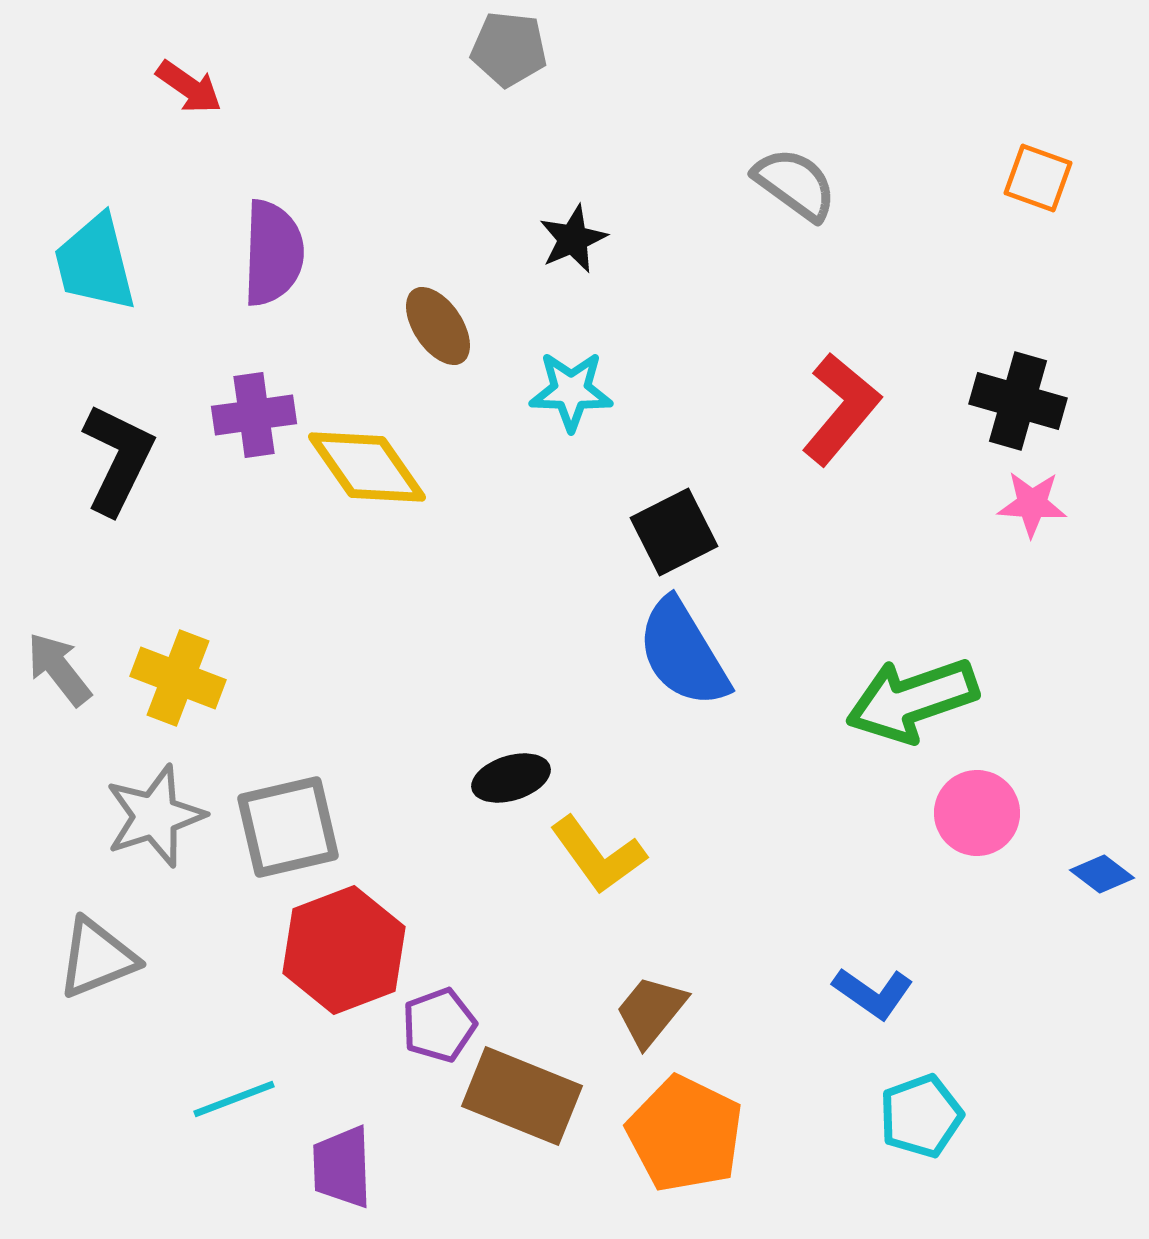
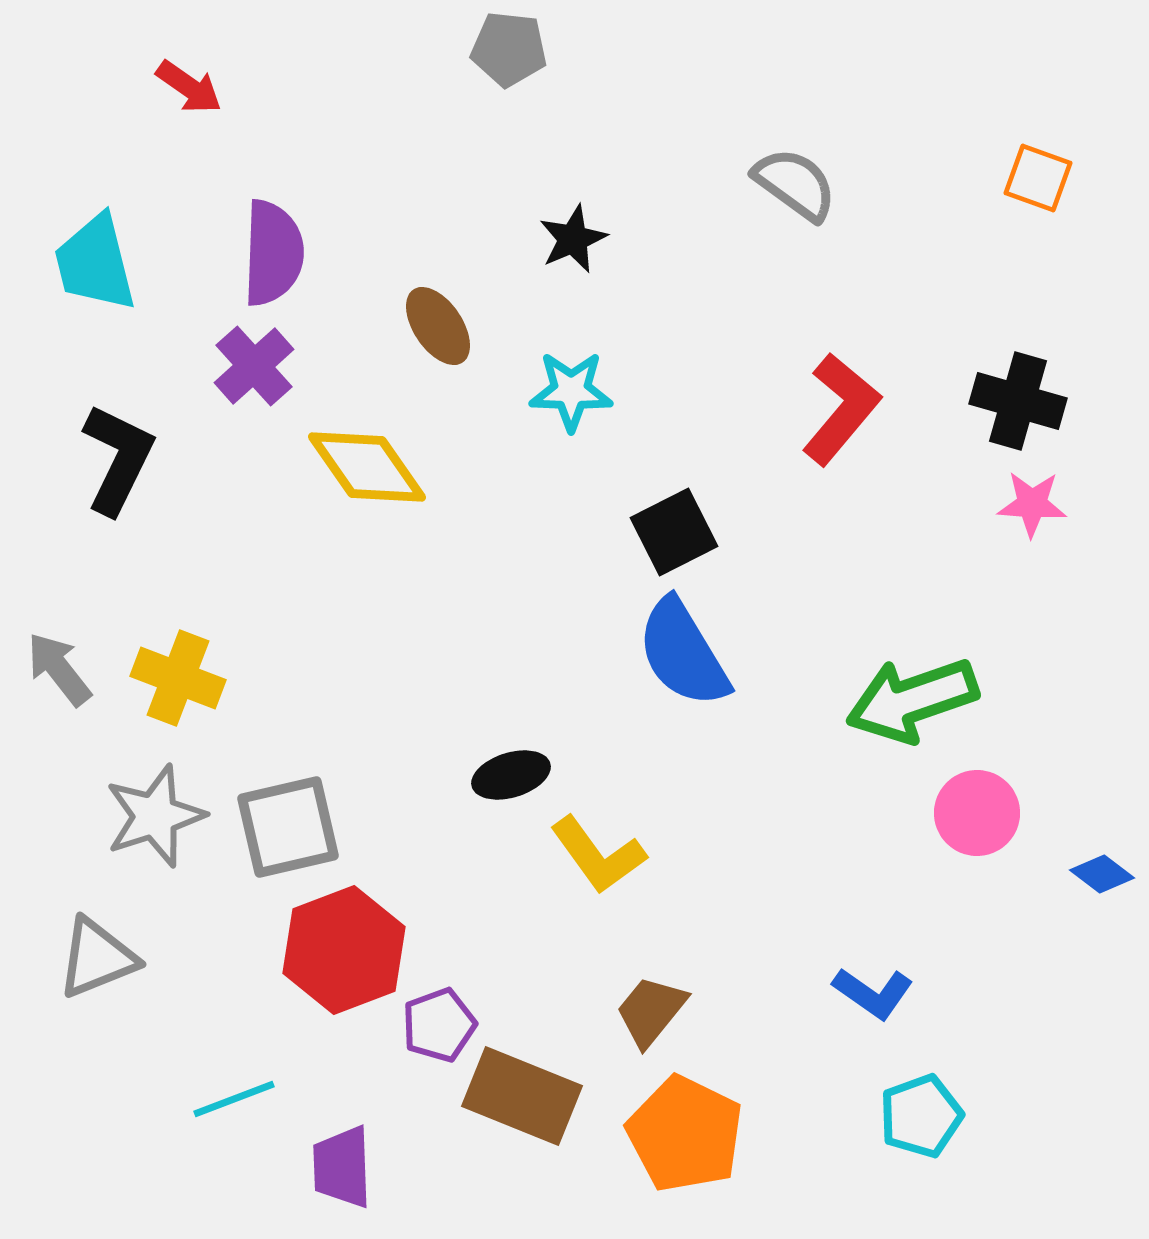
purple cross: moved 49 px up; rotated 34 degrees counterclockwise
black ellipse: moved 3 px up
